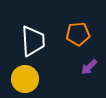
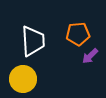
purple arrow: moved 1 px right, 11 px up
yellow circle: moved 2 px left
